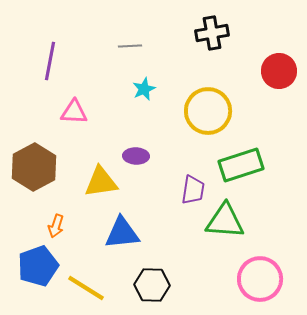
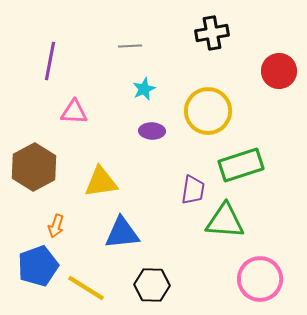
purple ellipse: moved 16 px right, 25 px up
